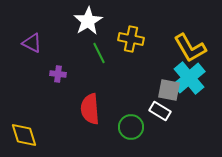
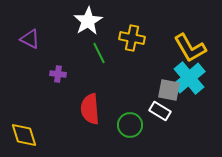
yellow cross: moved 1 px right, 1 px up
purple triangle: moved 2 px left, 4 px up
green circle: moved 1 px left, 2 px up
